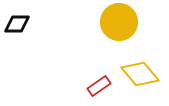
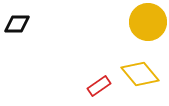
yellow circle: moved 29 px right
